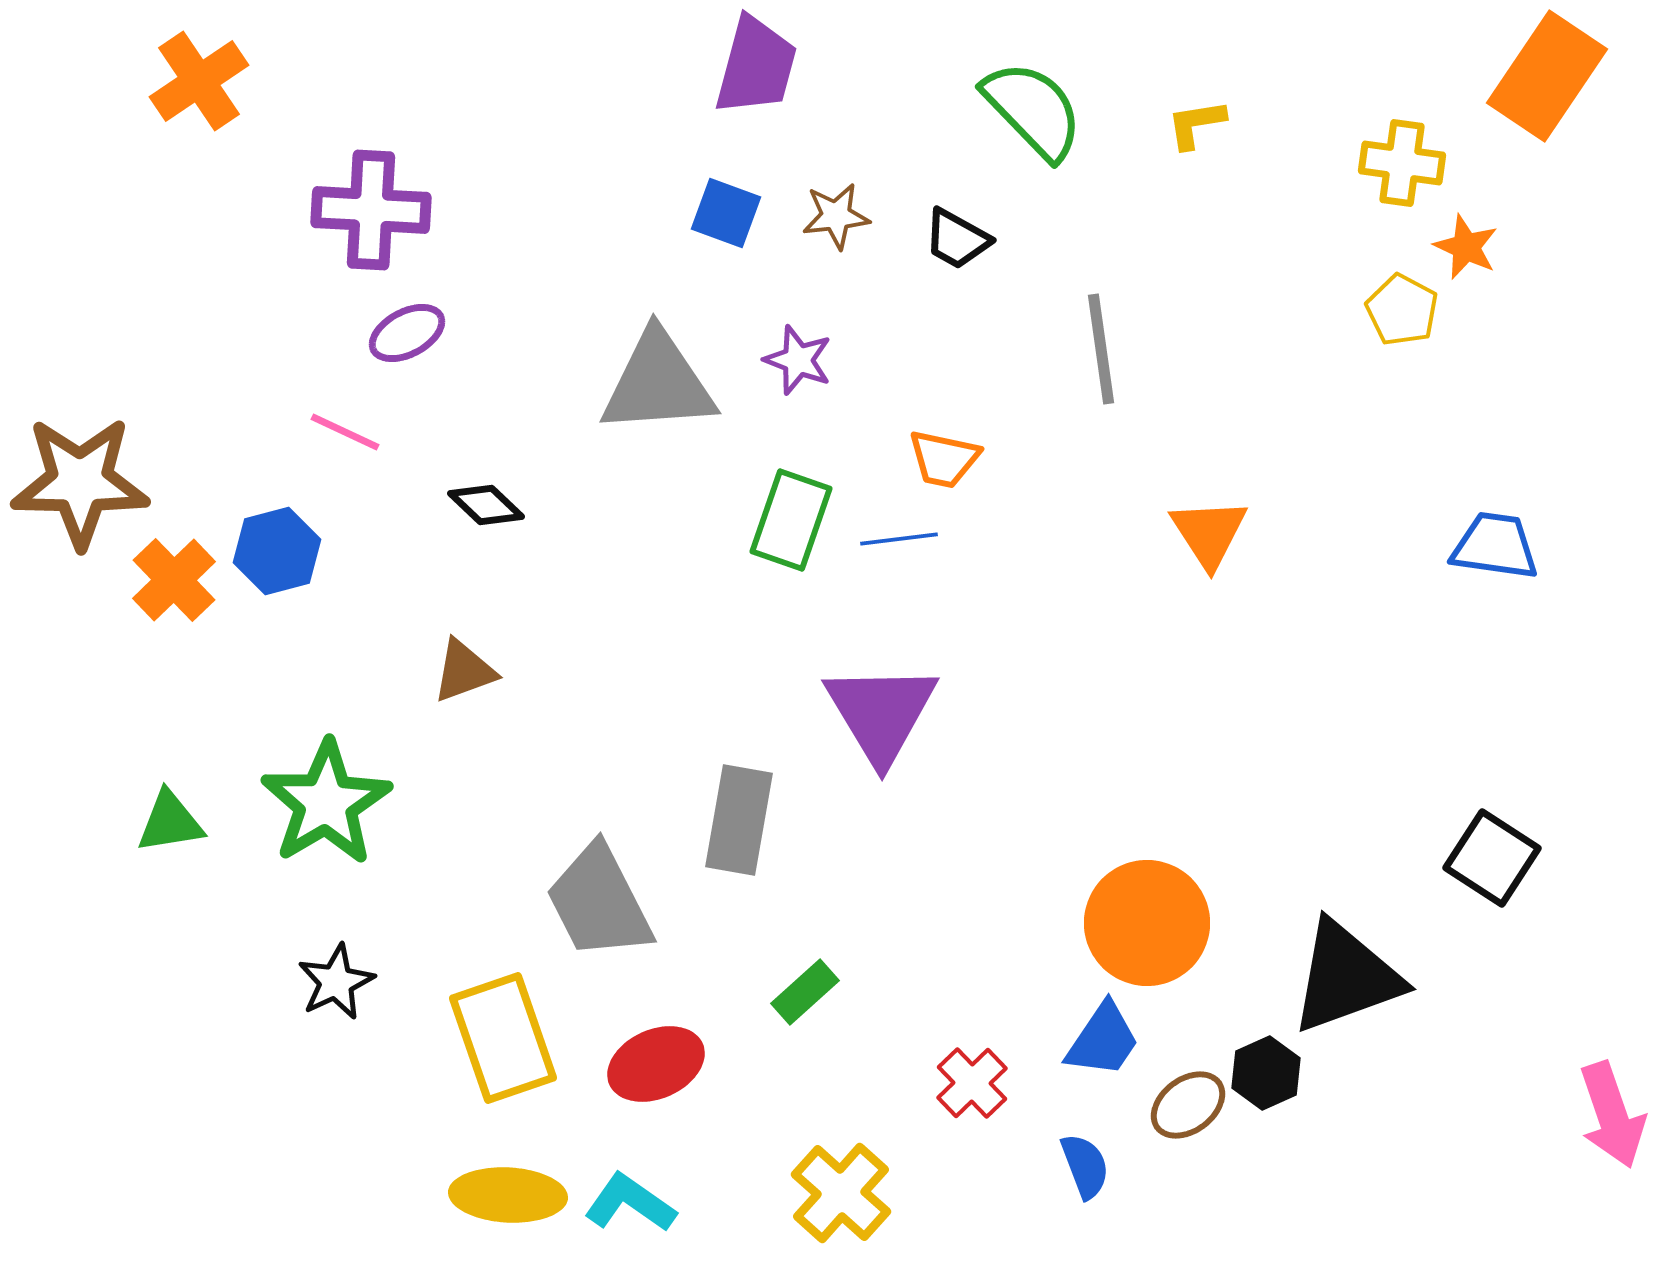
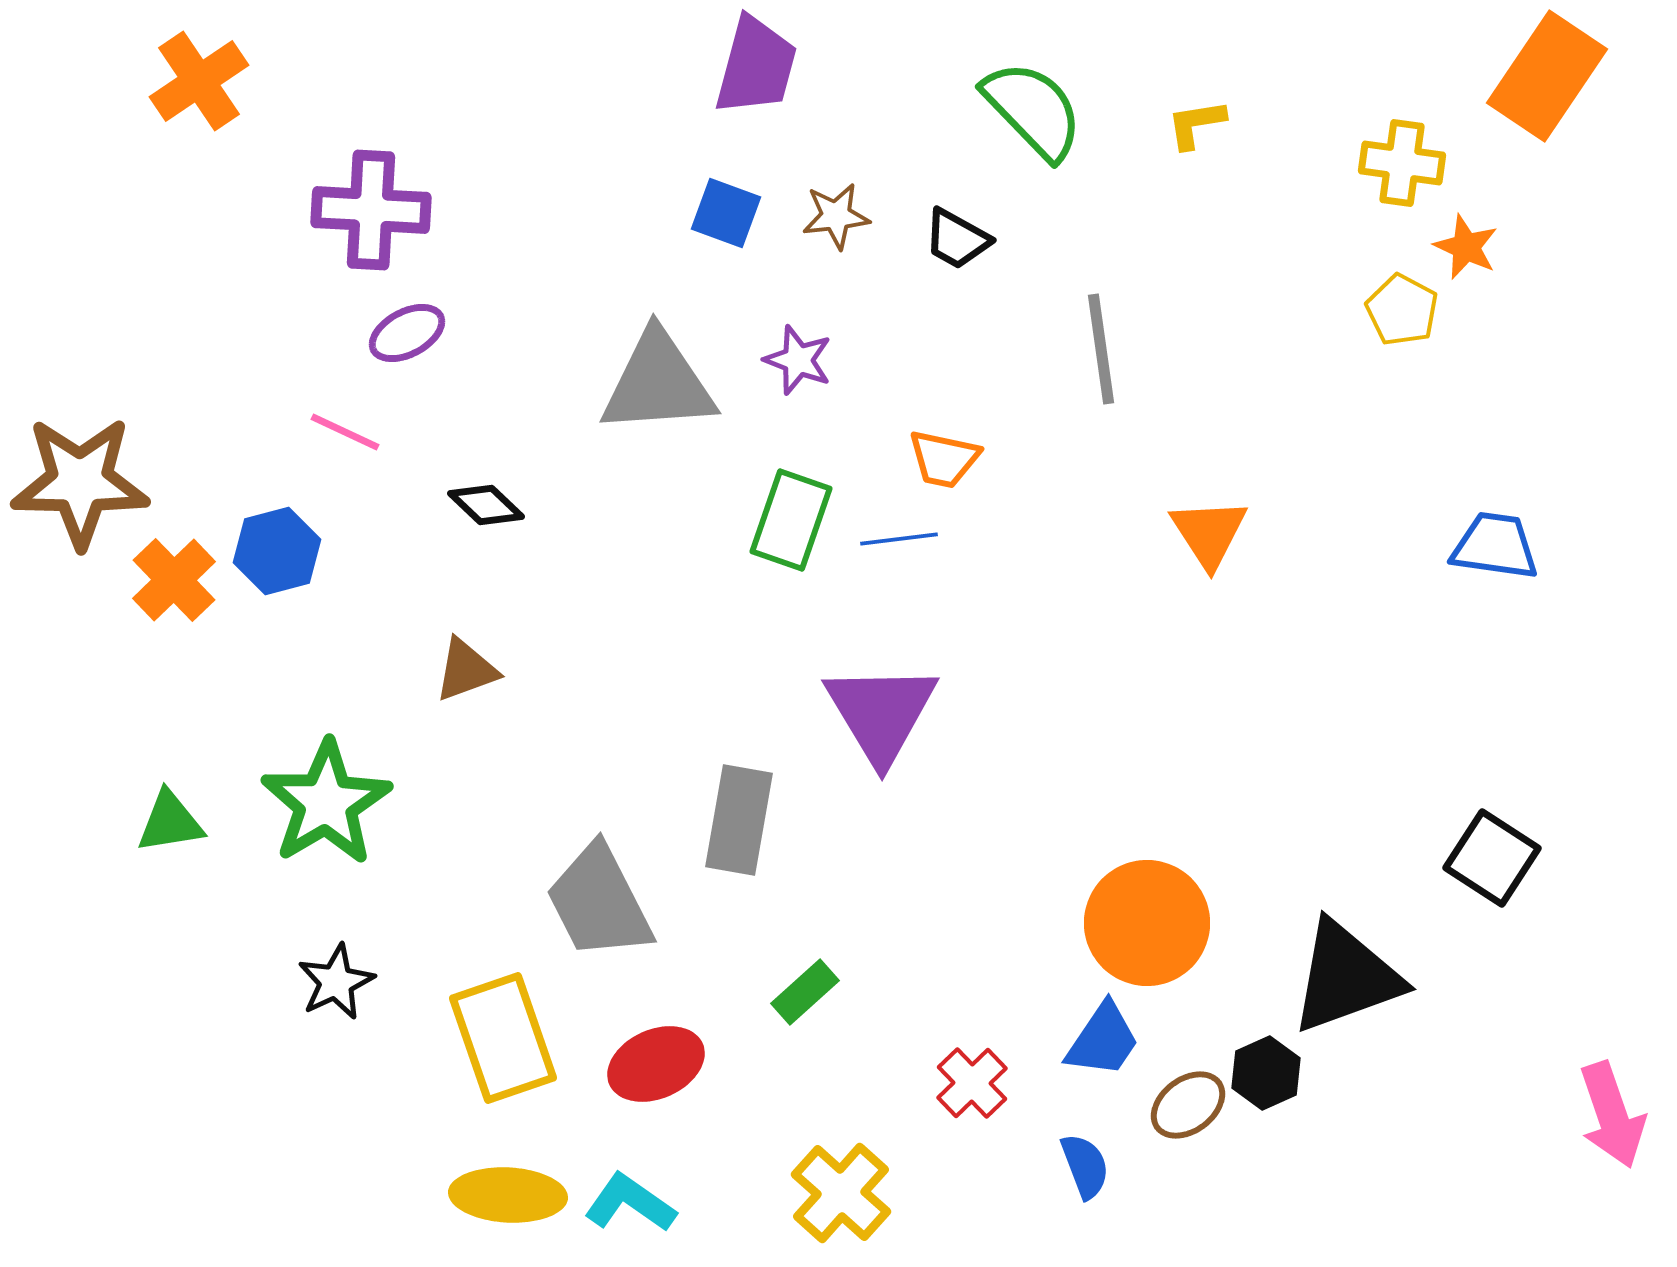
brown triangle at (464, 671): moved 2 px right, 1 px up
